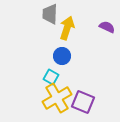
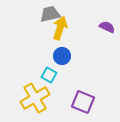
gray trapezoid: rotated 75 degrees clockwise
yellow arrow: moved 7 px left
cyan square: moved 2 px left, 2 px up
yellow cross: moved 22 px left
